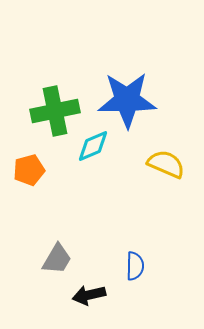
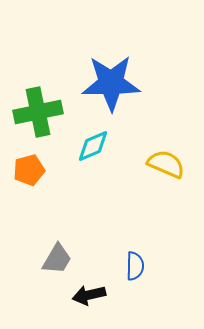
blue star: moved 16 px left, 17 px up
green cross: moved 17 px left, 1 px down
